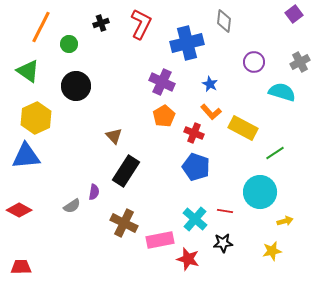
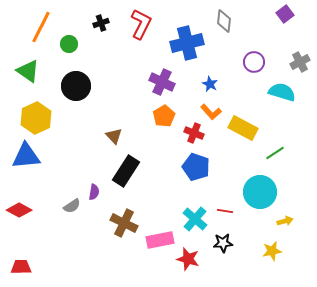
purple square: moved 9 px left
